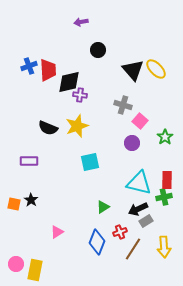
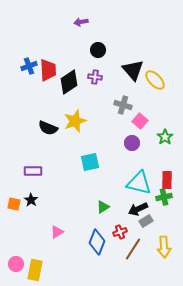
yellow ellipse: moved 1 px left, 11 px down
black diamond: rotated 20 degrees counterclockwise
purple cross: moved 15 px right, 18 px up
yellow star: moved 2 px left, 5 px up
purple rectangle: moved 4 px right, 10 px down
